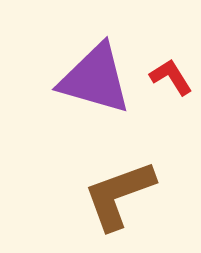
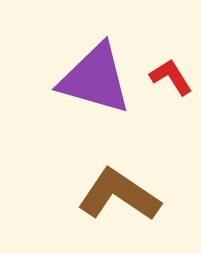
brown L-shape: rotated 54 degrees clockwise
